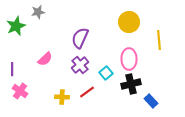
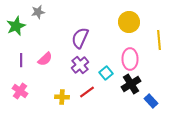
pink ellipse: moved 1 px right
purple line: moved 9 px right, 9 px up
black cross: rotated 18 degrees counterclockwise
